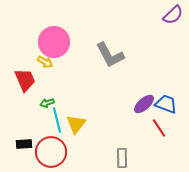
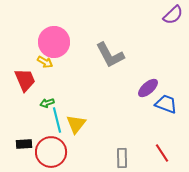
purple ellipse: moved 4 px right, 16 px up
red line: moved 3 px right, 25 px down
